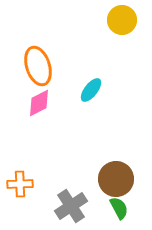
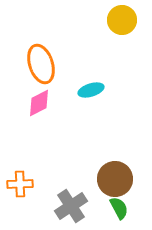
orange ellipse: moved 3 px right, 2 px up
cyan ellipse: rotated 35 degrees clockwise
brown circle: moved 1 px left
